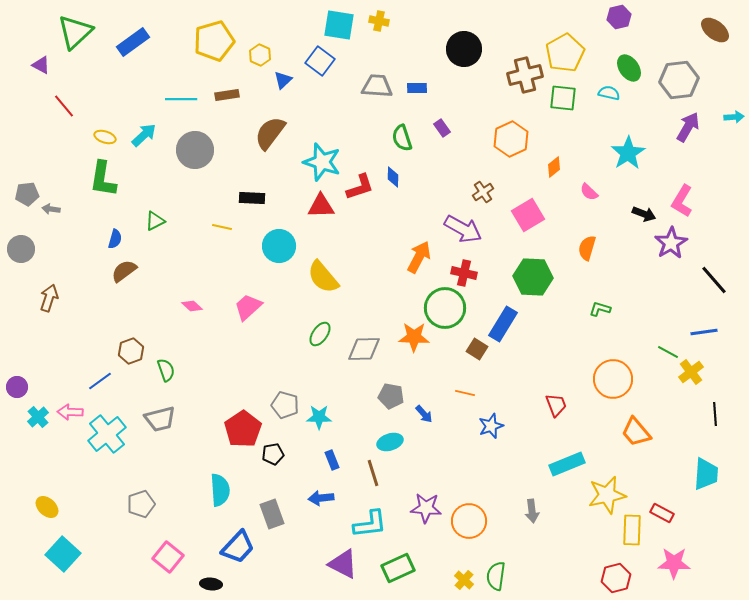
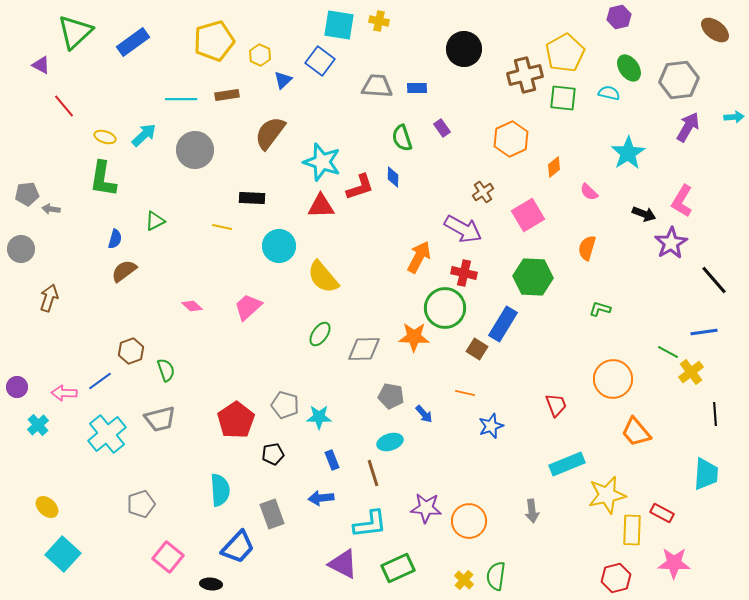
pink arrow at (70, 412): moved 6 px left, 19 px up
cyan cross at (38, 417): moved 8 px down
red pentagon at (243, 429): moved 7 px left, 9 px up
